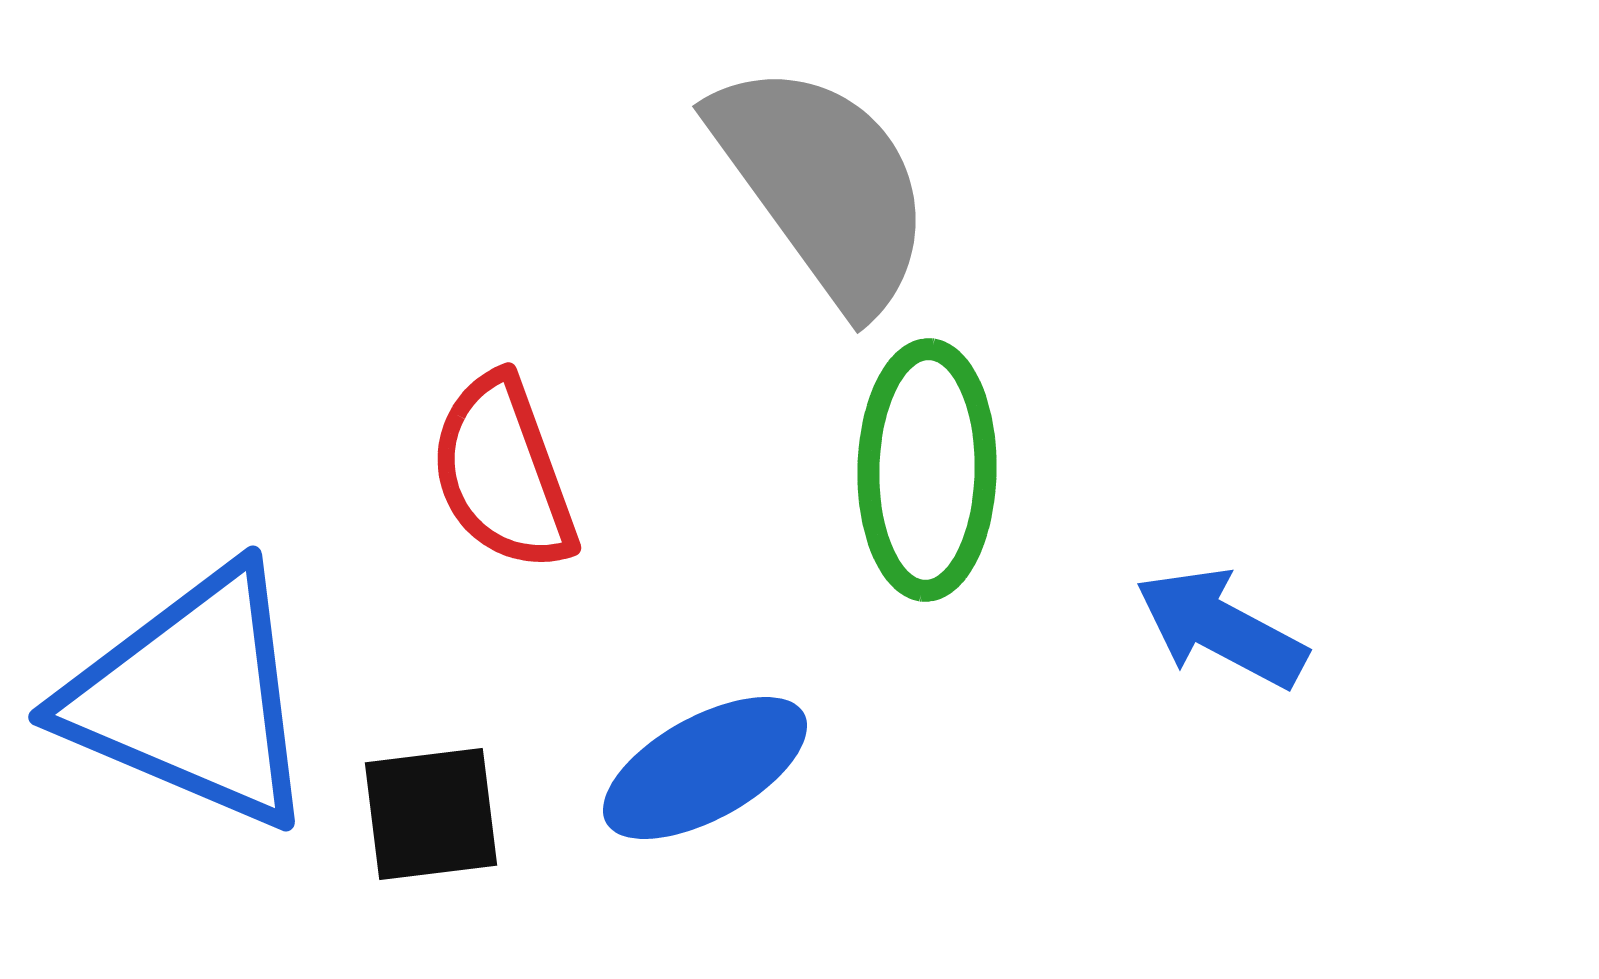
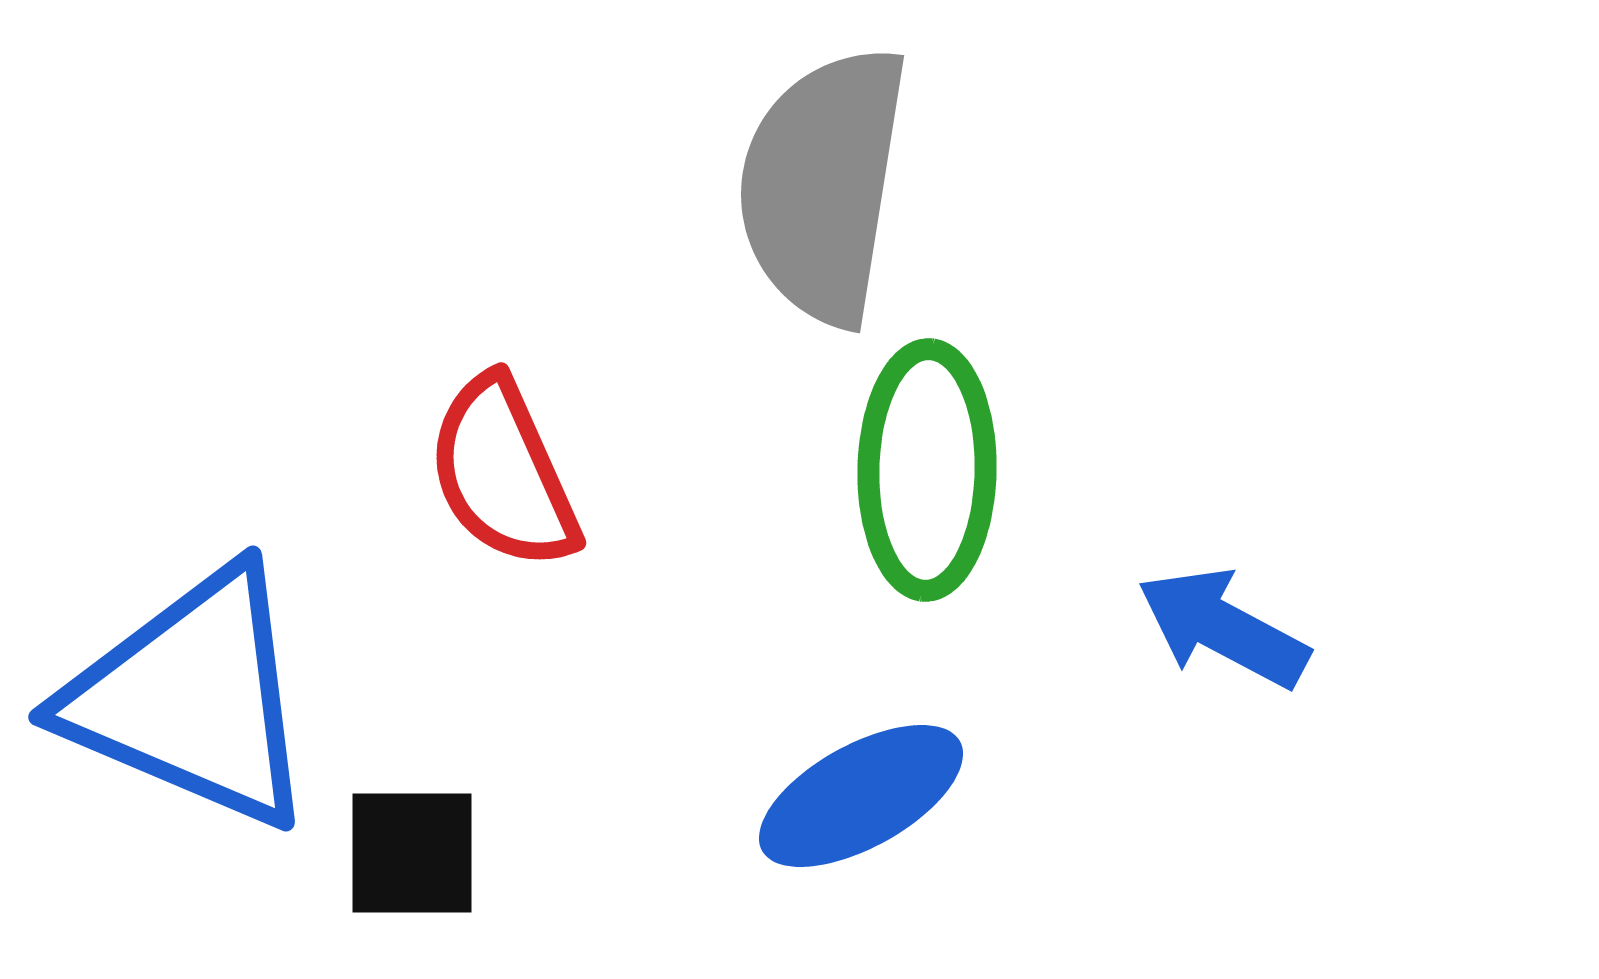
gray semicircle: rotated 135 degrees counterclockwise
red semicircle: rotated 4 degrees counterclockwise
blue arrow: moved 2 px right
blue ellipse: moved 156 px right, 28 px down
black square: moved 19 px left, 39 px down; rotated 7 degrees clockwise
